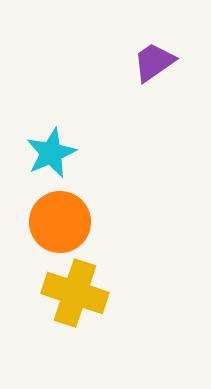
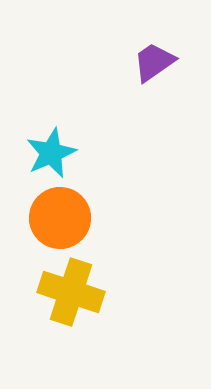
orange circle: moved 4 px up
yellow cross: moved 4 px left, 1 px up
